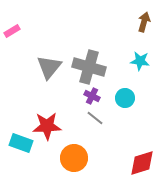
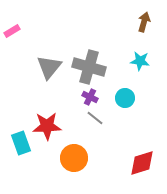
purple cross: moved 2 px left, 1 px down
cyan rectangle: rotated 50 degrees clockwise
